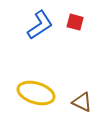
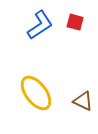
yellow ellipse: rotated 36 degrees clockwise
brown triangle: moved 1 px right, 1 px up
